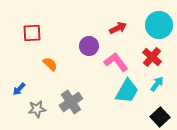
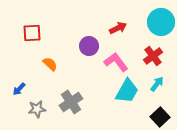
cyan circle: moved 2 px right, 3 px up
red cross: moved 1 px right, 1 px up; rotated 12 degrees clockwise
